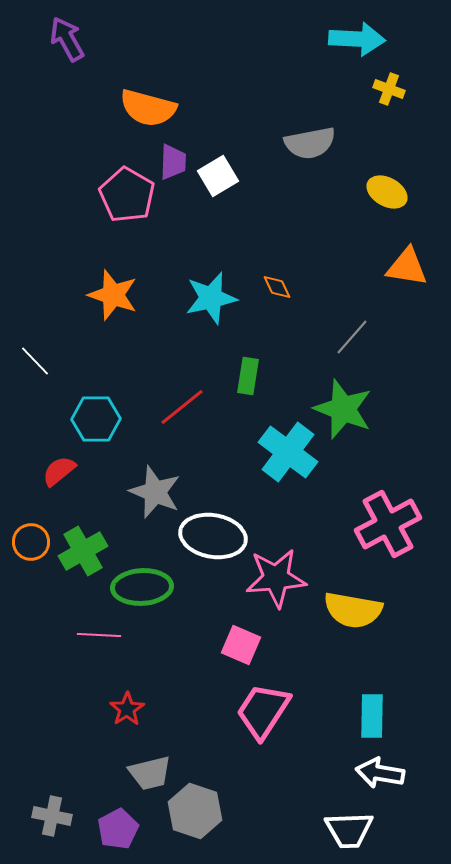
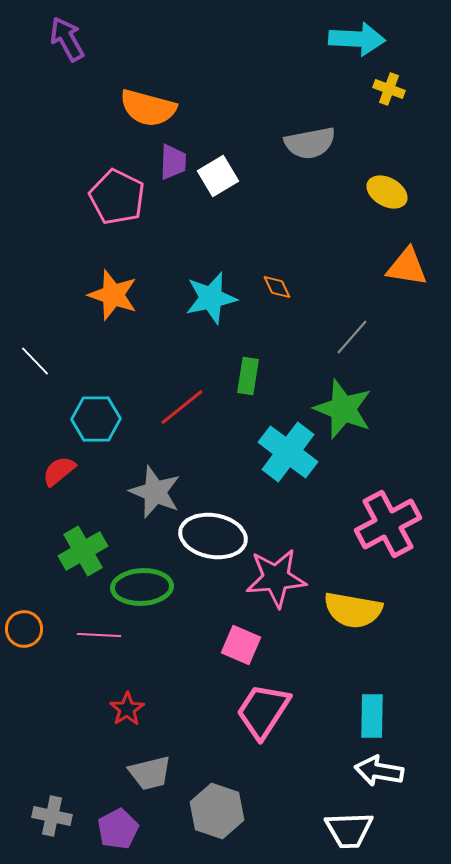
pink pentagon: moved 10 px left, 2 px down; rotated 4 degrees counterclockwise
orange circle: moved 7 px left, 87 px down
white arrow: moved 1 px left, 2 px up
gray hexagon: moved 22 px right
